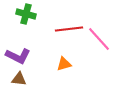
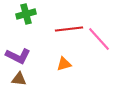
green cross: rotated 30 degrees counterclockwise
